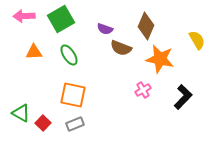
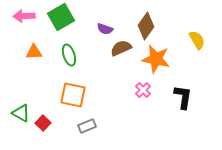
green square: moved 2 px up
brown diamond: rotated 12 degrees clockwise
brown semicircle: rotated 135 degrees clockwise
green ellipse: rotated 15 degrees clockwise
orange star: moved 4 px left
pink cross: rotated 14 degrees counterclockwise
black L-shape: rotated 35 degrees counterclockwise
gray rectangle: moved 12 px right, 2 px down
